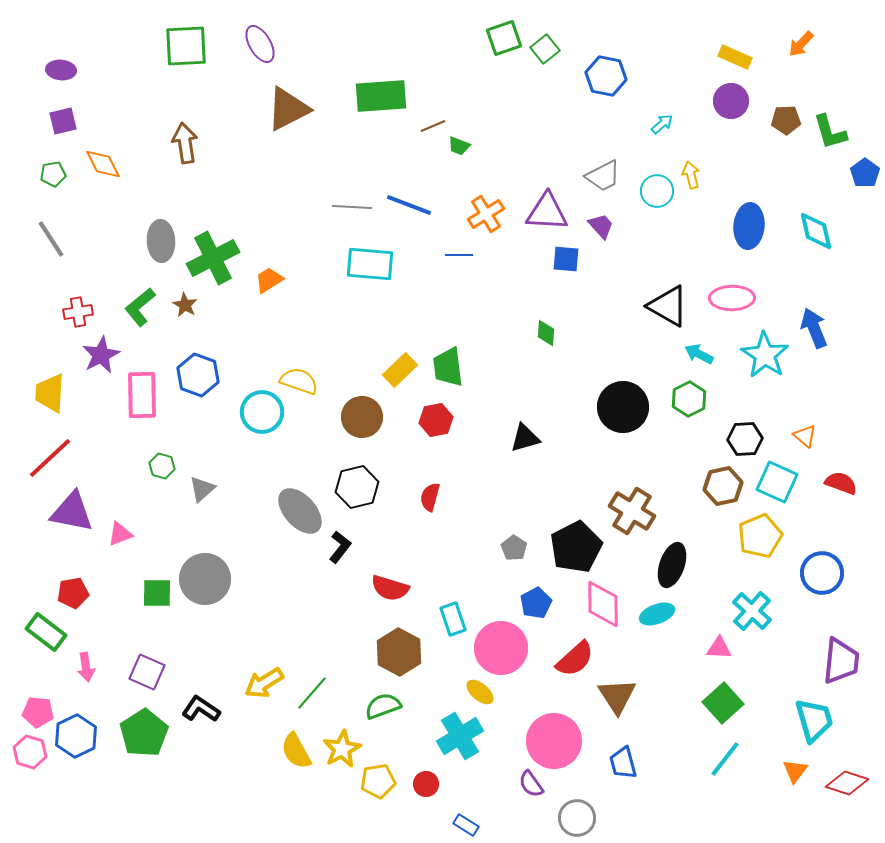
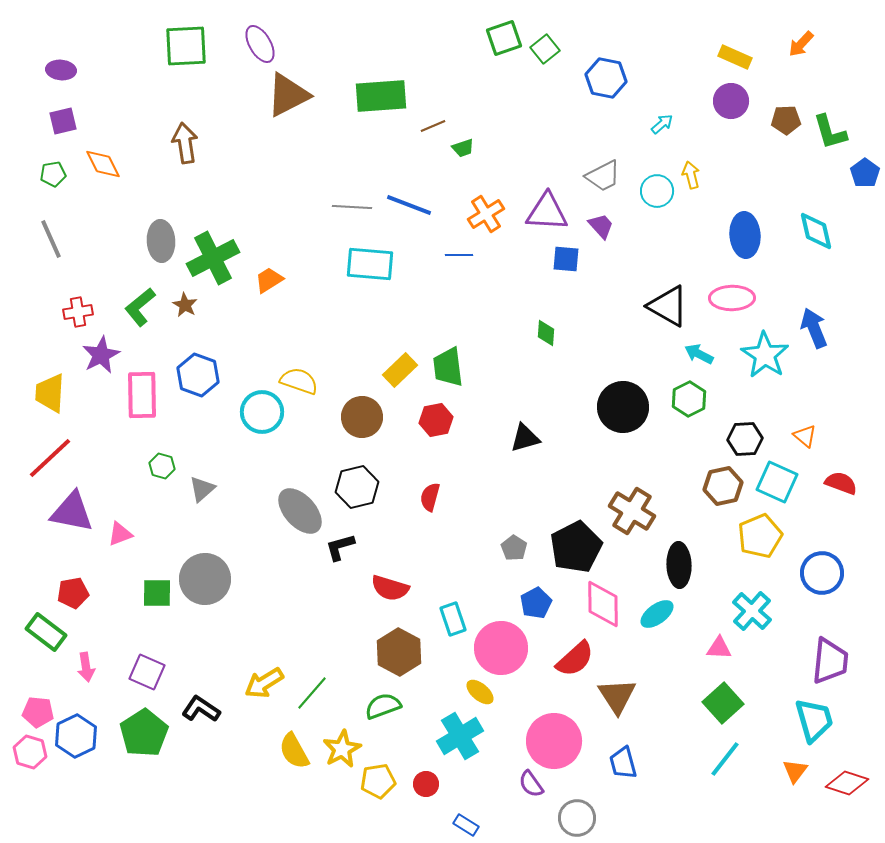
blue hexagon at (606, 76): moved 2 px down
brown triangle at (288, 109): moved 14 px up
green trapezoid at (459, 146): moved 4 px right, 2 px down; rotated 40 degrees counterclockwise
blue ellipse at (749, 226): moved 4 px left, 9 px down; rotated 9 degrees counterclockwise
gray line at (51, 239): rotated 9 degrees clockwise
black L-shape at (340, 547): rotated 144 degrees counterclockwise
black ellipse at (672, 565): moved 7 px right; rotated 21 degrees counterclockwise
cyan ellipse at (657, 614): rotated 16 degrees counterclockwise
purple trapezoid at (841, 661): moved 11 px left
yellow semicircle at (296, 751): moved 2 px left
